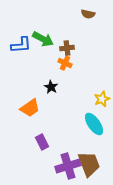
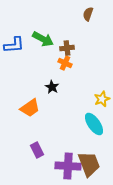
brown semicircle: rotated 96 degrees clockwise
blue L-shape: moved 7 px left
black star: moved 1 px right
purple rectangle: moved 5 px left, 8 px down
purple cross: rotated 20 degrees clockwise
